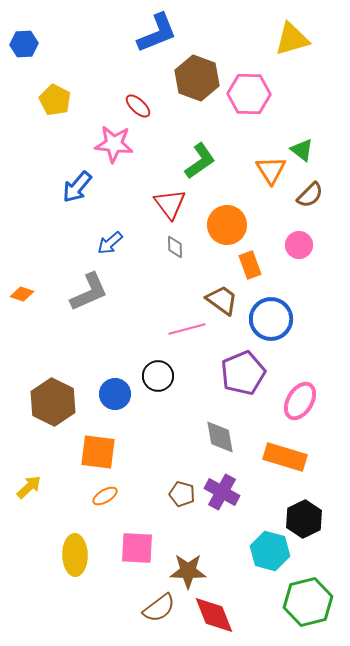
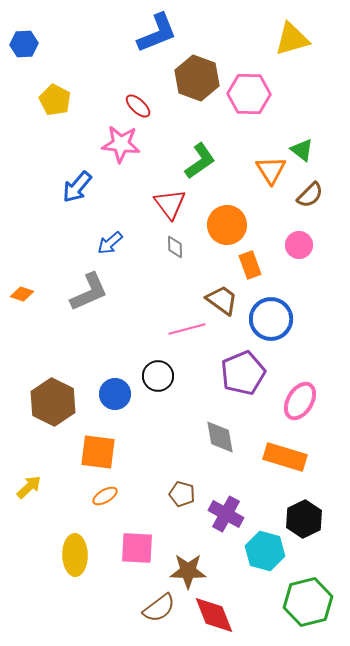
pink star at (114, 144): moved 7 px right
purple cross at (222, 492): moved 4 px right, 22 px down
cyan hexagon at (270, 551): moved 5 px left
